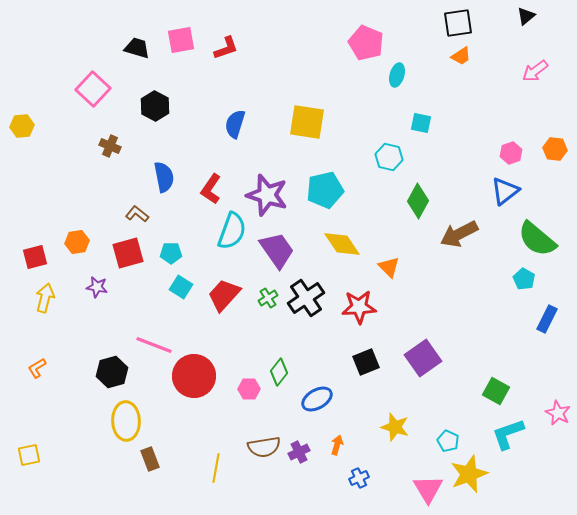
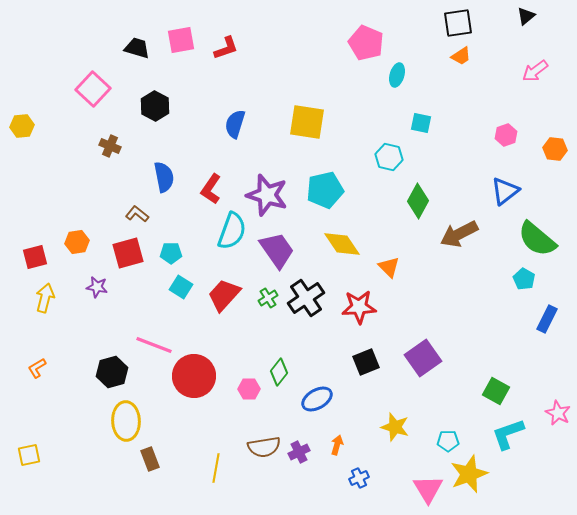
pink hexagon at (511, 153): moved 5 px left, 18 px up
cyan pentagon at (448, 441): rotated 25 degrees counterclockwise
